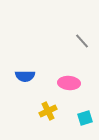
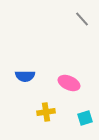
gray line: moved 22 px up
pink ellipse: rotated 20 degrees clockwise
yellow cross: moved 2 px left, 1 px down; rotated 18 degrees clockwise
